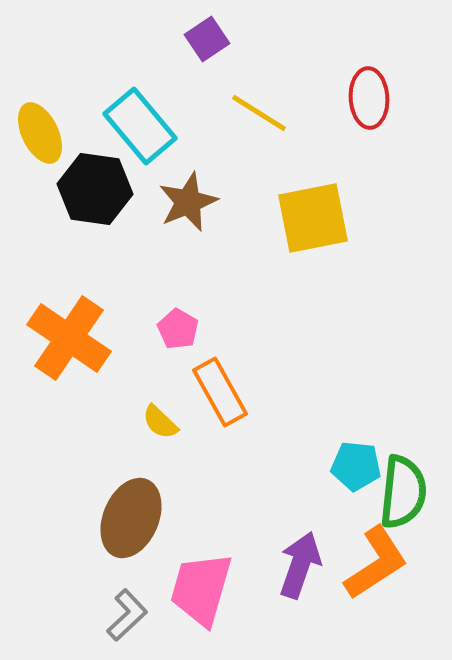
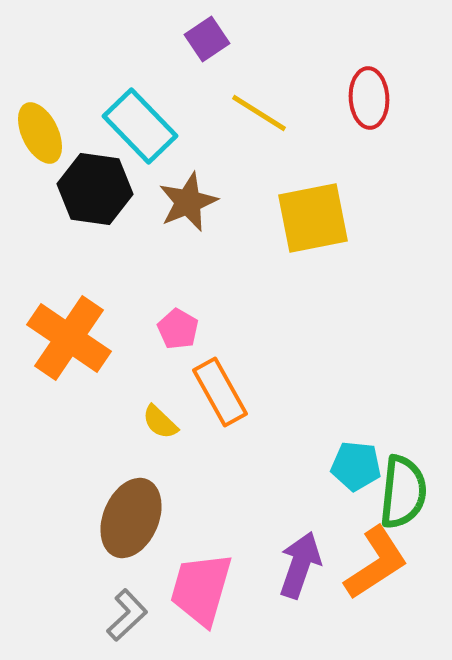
cyan rectangle: rotated 4 degrees counterclockwise
